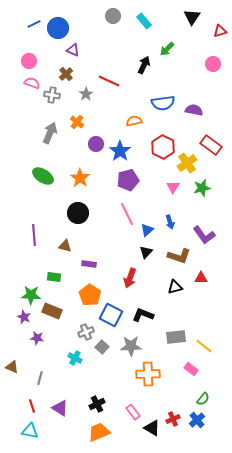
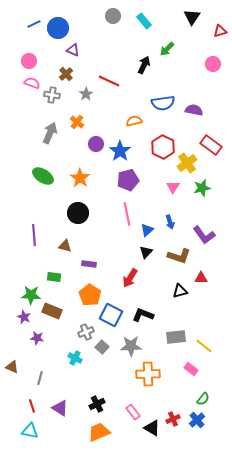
pink line at (127, 214): rotated 15 degrees clockwise
red arrow at (130, 278): rotated 12 degrees clockwise
black triangle at (175, 287): moved 5 px right, 4 px down
